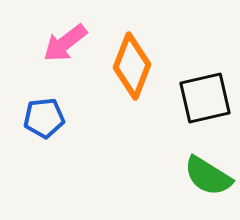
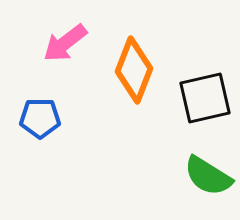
orange diamond: moved 2 px right, 4 px down
blue pentagon: moved 4 px left; rotated 6 degrees clockwise
